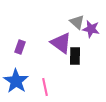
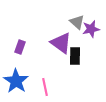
purple star: rotated 24 degrees counterclockwise
